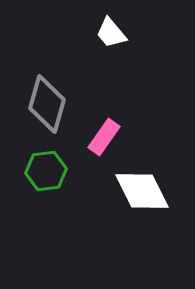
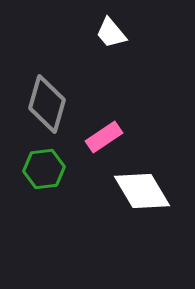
pink rectangle: rotated 21 degrees clockwise
green hexagon: moved 2 px left, 2 px up
white diamond: rotated 4 degrees counterclockwise
